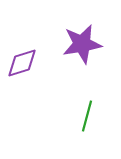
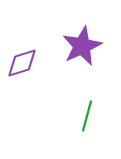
purple star: moved 2 px down; rotated 15 degrees counterclockwise
